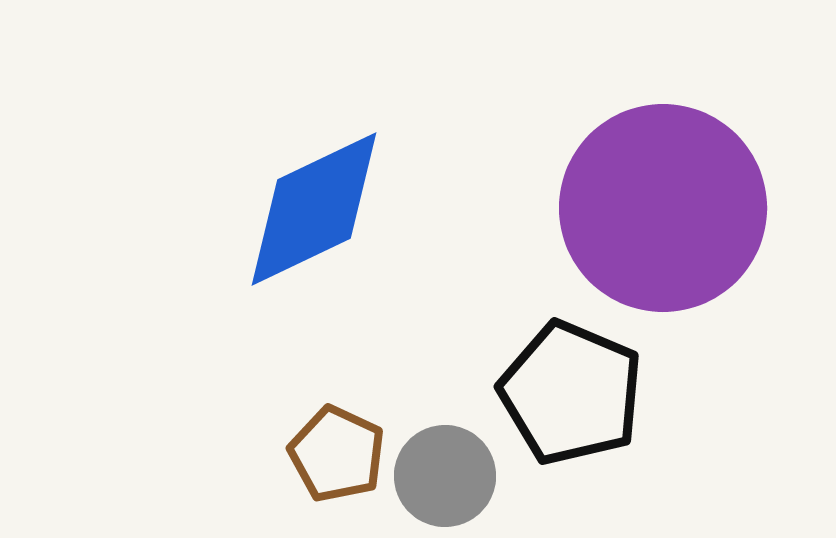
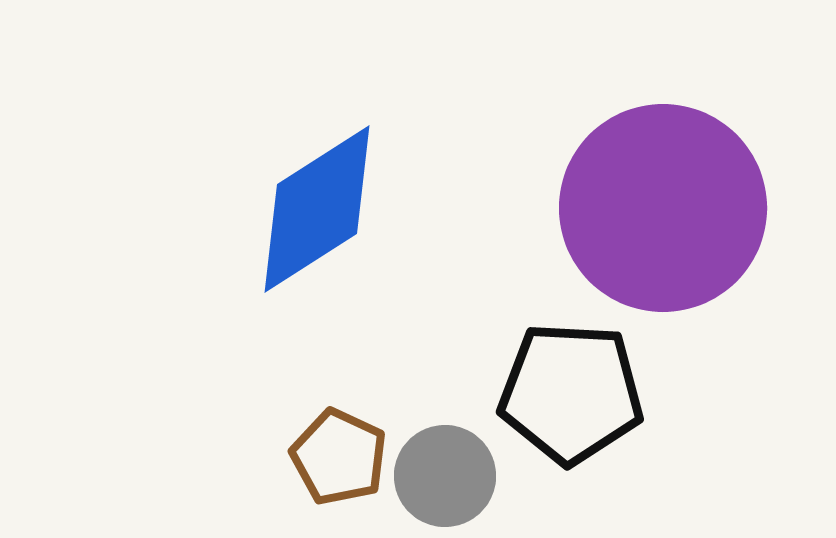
blue diamond: moved 3 px right; rotated 7 degrees counterclockwise
black pentagon: rotated 20 degrees counterclockwise
brown pentagon: moved 2 px right, 3 px down
